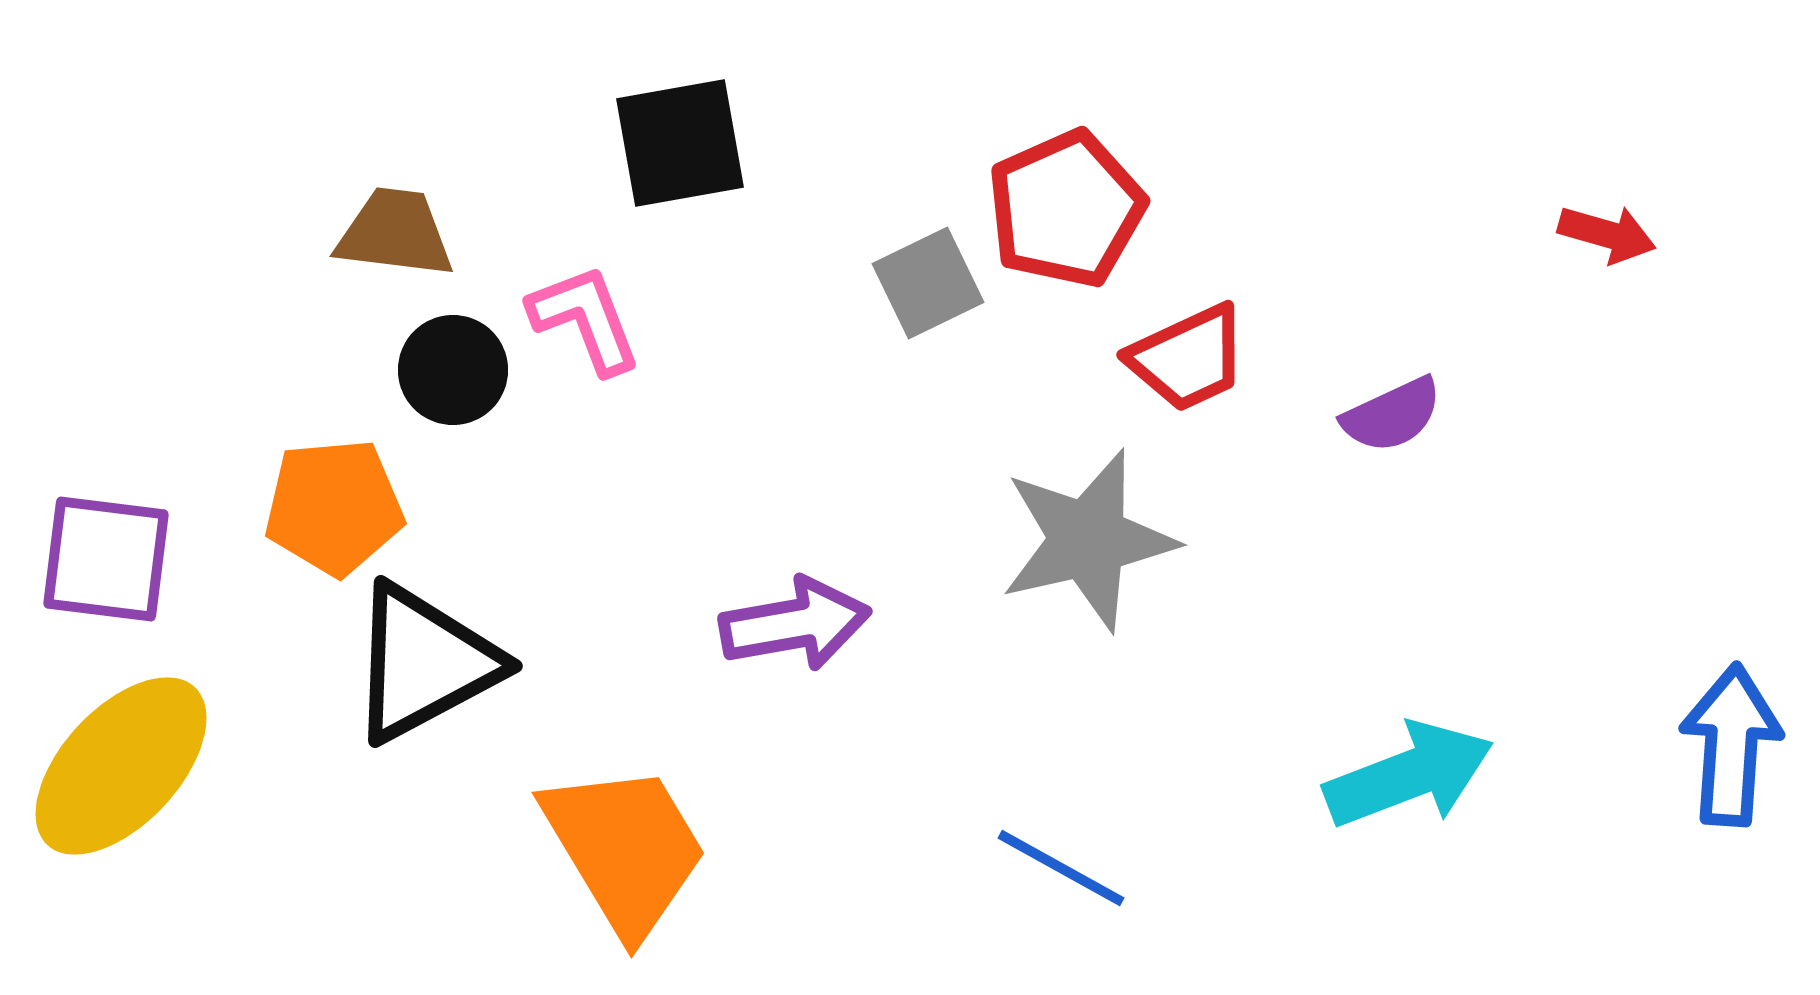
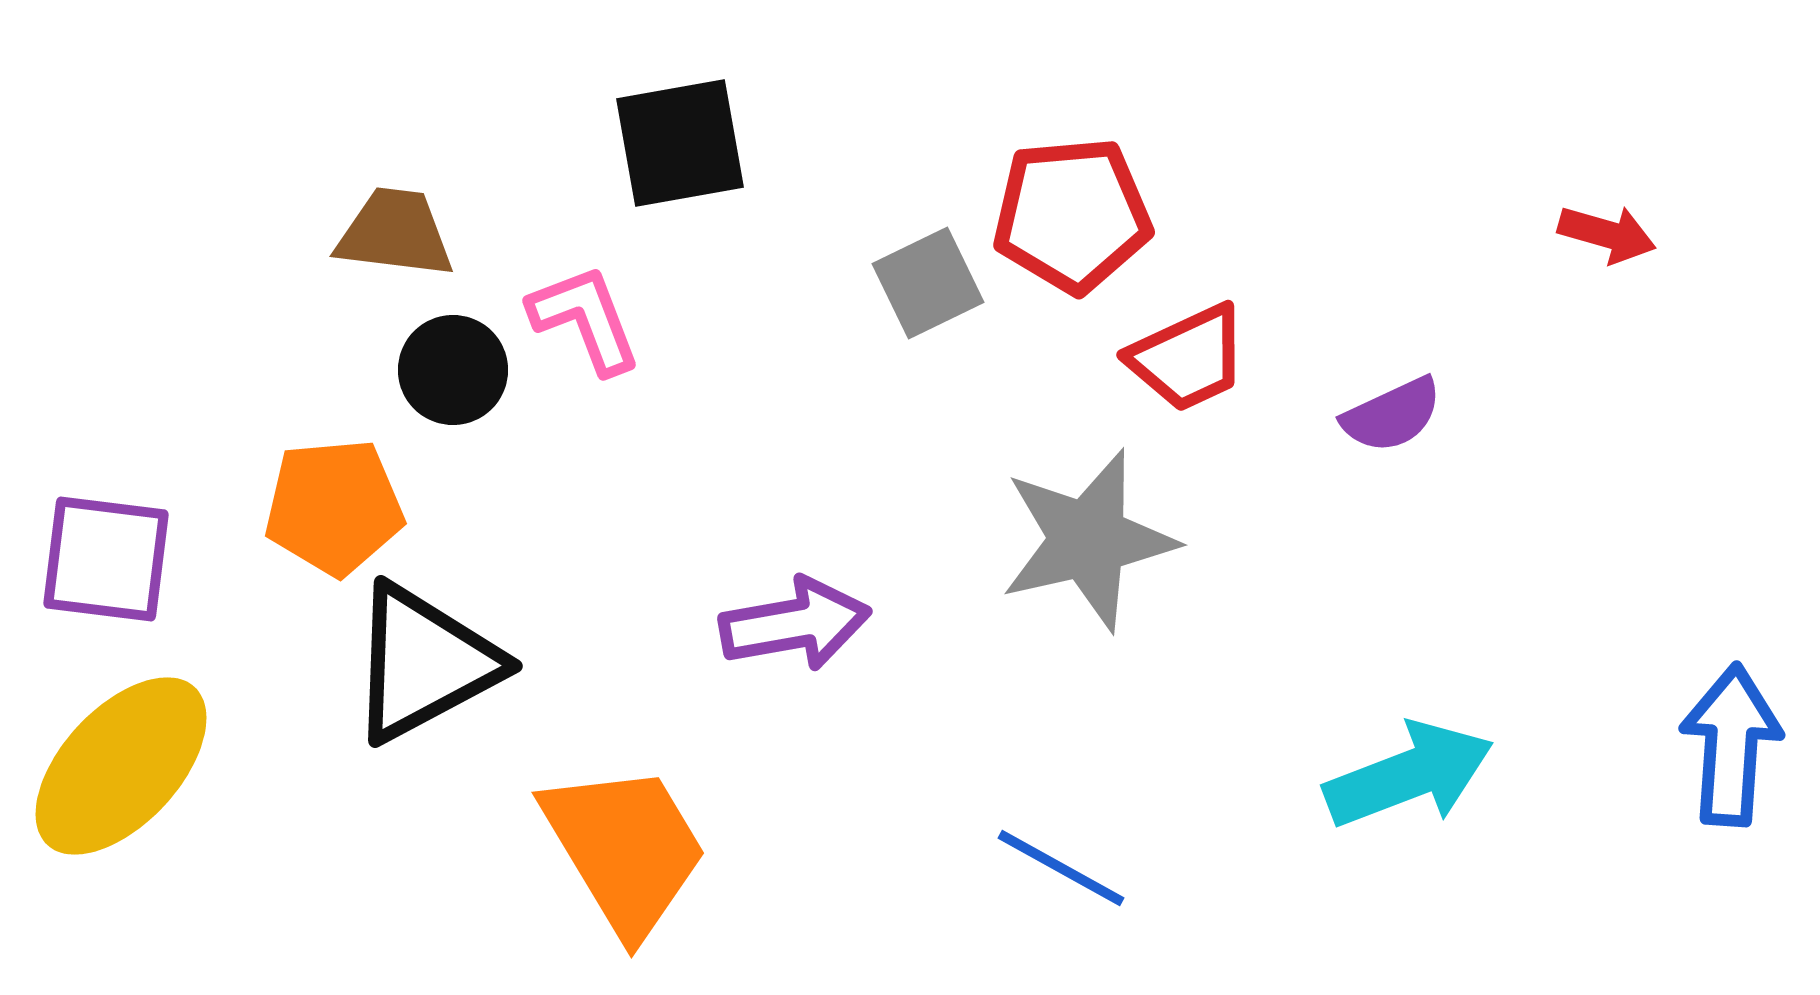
red pentagon: moved 6 px right, 6 px down; rotated 19 degrees clockwise
